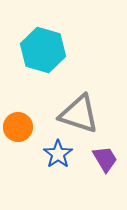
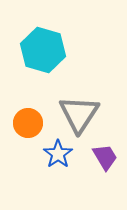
gray triangle: rotated 45 degrees clockwise
orange circle: moved 10 px right, 4 px up
purple trapezoid: moved 2 px up
